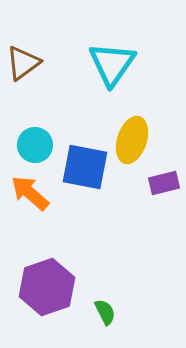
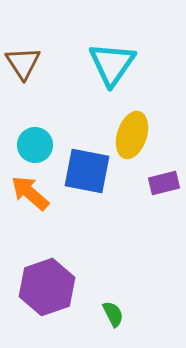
brown triangle: rotated 27 degrees counterclockwise
yellow ellipse: moved 5 px up
blue square: moved 2 px right, 4 px down
green semicircle: moved 8 px right, 2 px down
